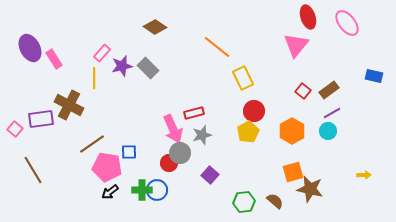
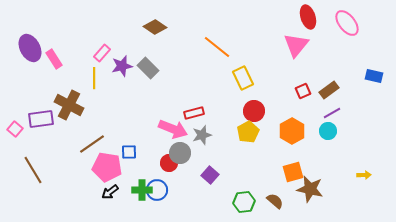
red square at (303, 91): rotated 28 degrees clockwise
pink arrow at (173, 129): rotated 44 degrees counterclockwise
